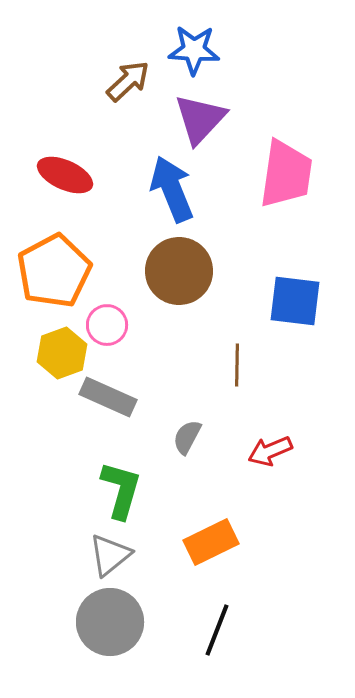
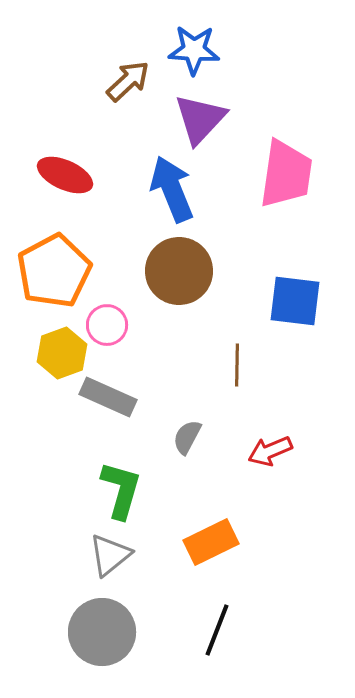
gray circle: moved 8 px left, 10 px down
